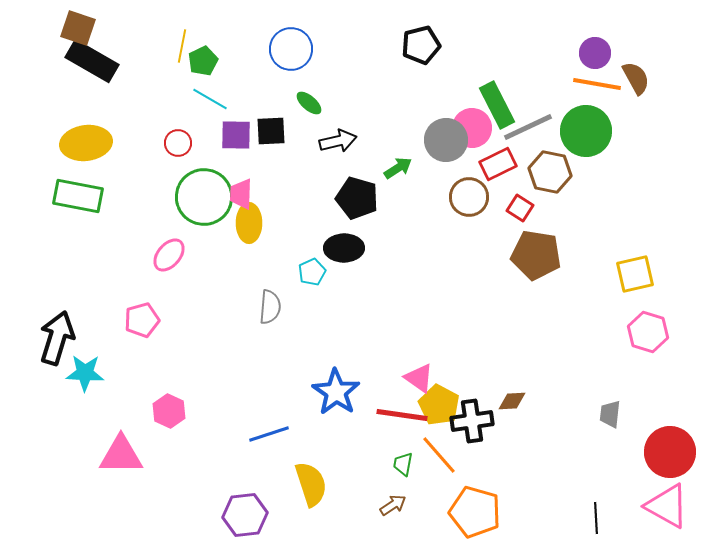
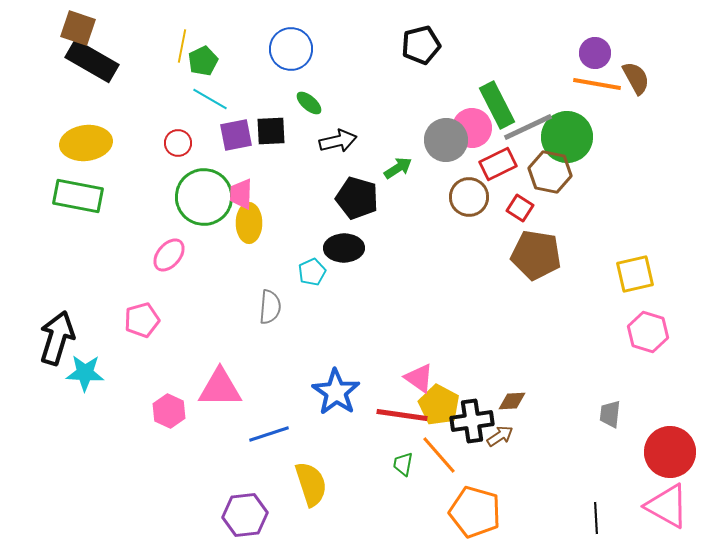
green circle at (586, 131): moved 19 px left, 6 px down
purple square at (236, 135): rotated 12 degrees counterclockwise
pink triangle at (121, 455): moved 99 px right, 67 px up
brown arrow at (393, 505): moved 107 px right, 69 px up
